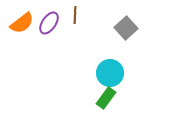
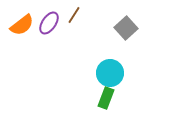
brown line: moved 1 px left; rotated 30 degrees clockwise
orange semicircle: moved 2 px down
green rectangle: rotated 15 degrees counterclockwise
